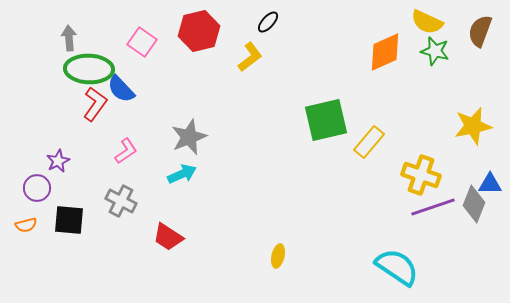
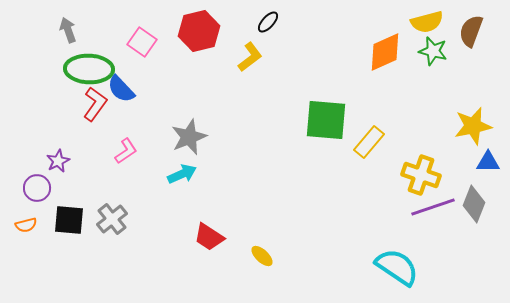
yellow semicircle: rotated 40 degrees counterclockwise
brown semicircle: moved 9 px left
gray arrow: moved 1 px left, 8 px up; rotated 15 degrees counterclockwise
green star: moved 2 px left
green square: rotated 18 degrees clockwise
blue triangle: moved 2 px left, 22 px up
gray cross: moved 9 px left, 18 px down; rotated 24 degrees clockwise
red trapezoid: moved 41 px right
yellow ellipse: moved 16 px left; rotated 60 degrees counterclockwise
